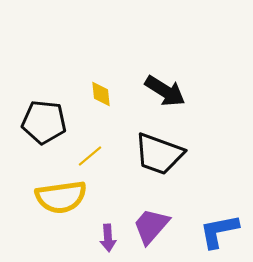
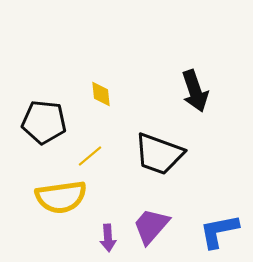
black arrow: moved 30 px right; rotated 39 degrees clockwise
